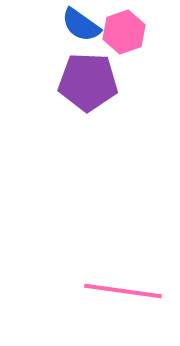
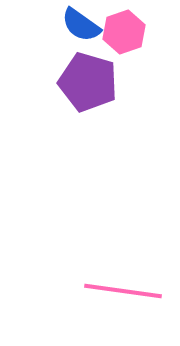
purple pentagon: rotated 14 degrees clockwise
